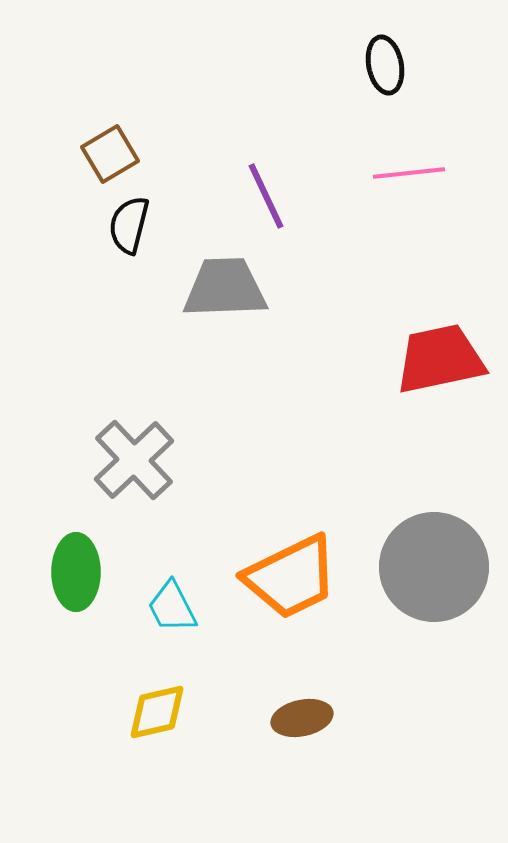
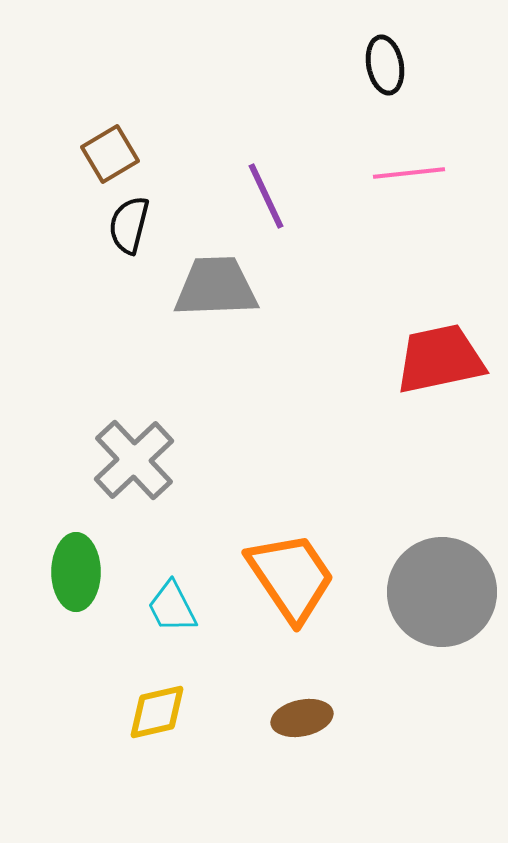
gray trapezoid: moved 9 px left, 1 px up
gray circle: moved 8 px right, 25 px down
orange trapezoid: rotated 98 degrees counterclockwise
